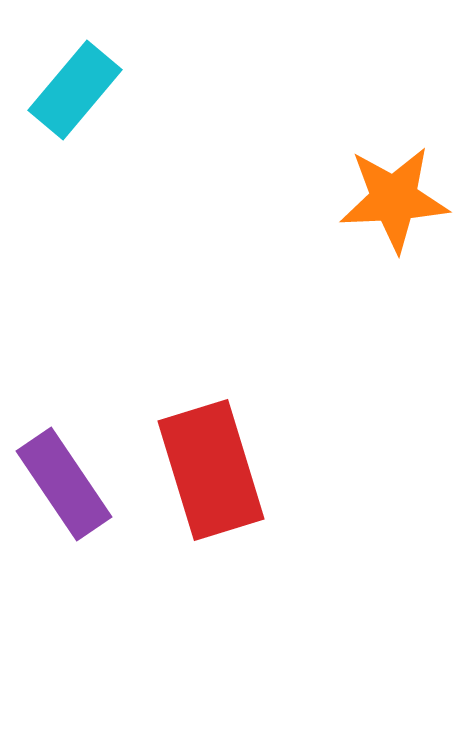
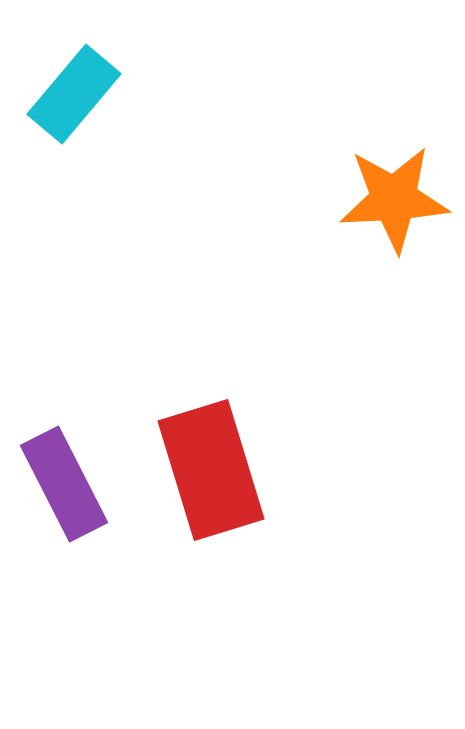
cyan rectangle: moved 1 px left, 4 px down
purple rectangle: rotated 7 degrees clockwise
